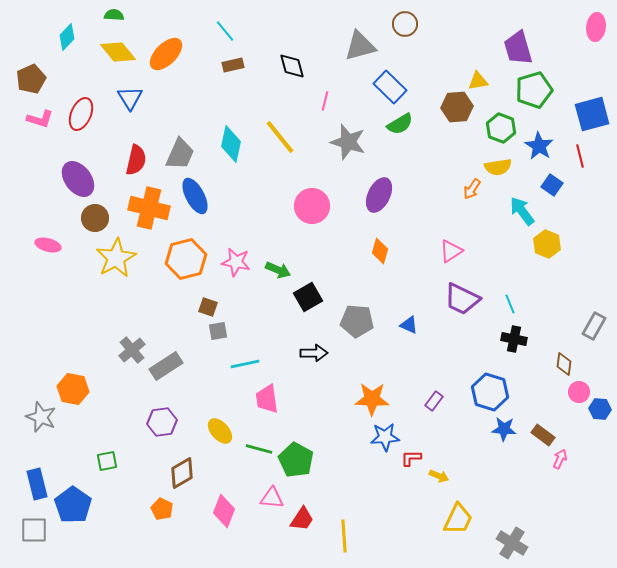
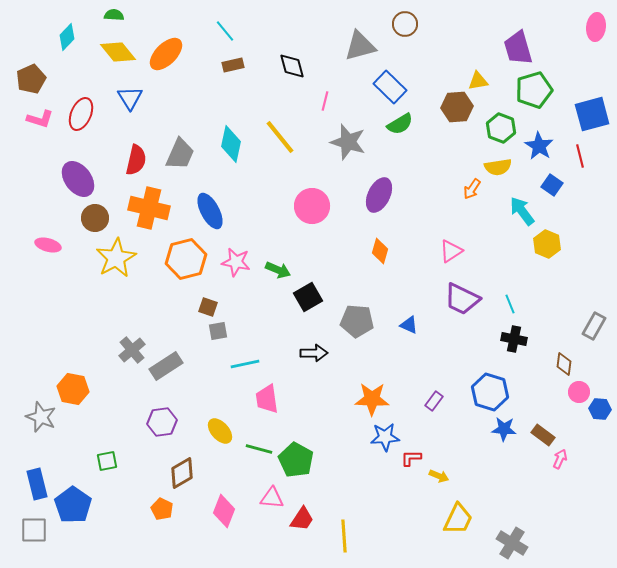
blue ellipse at (195, 196): moved 15 px right, 15 px down
